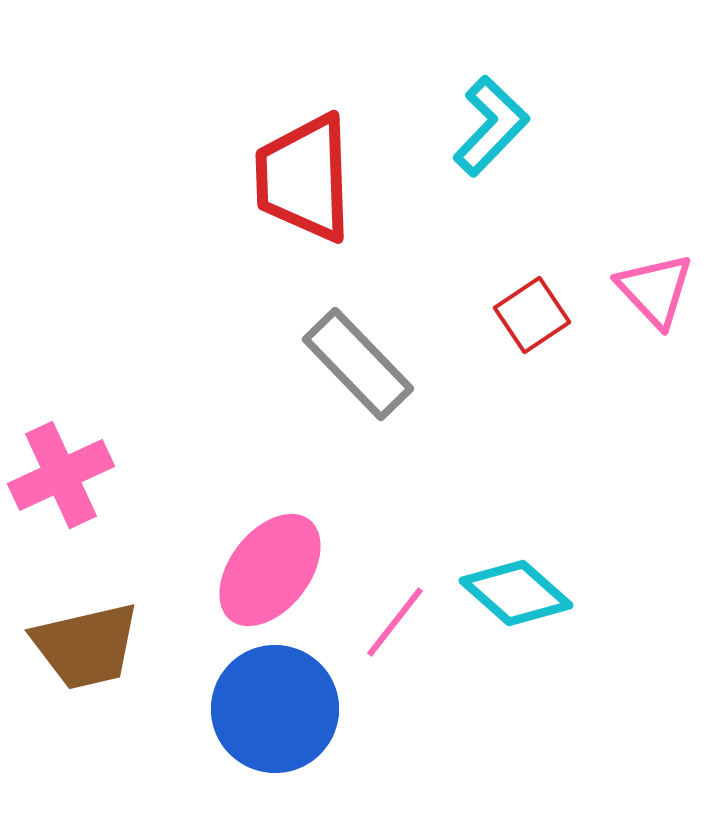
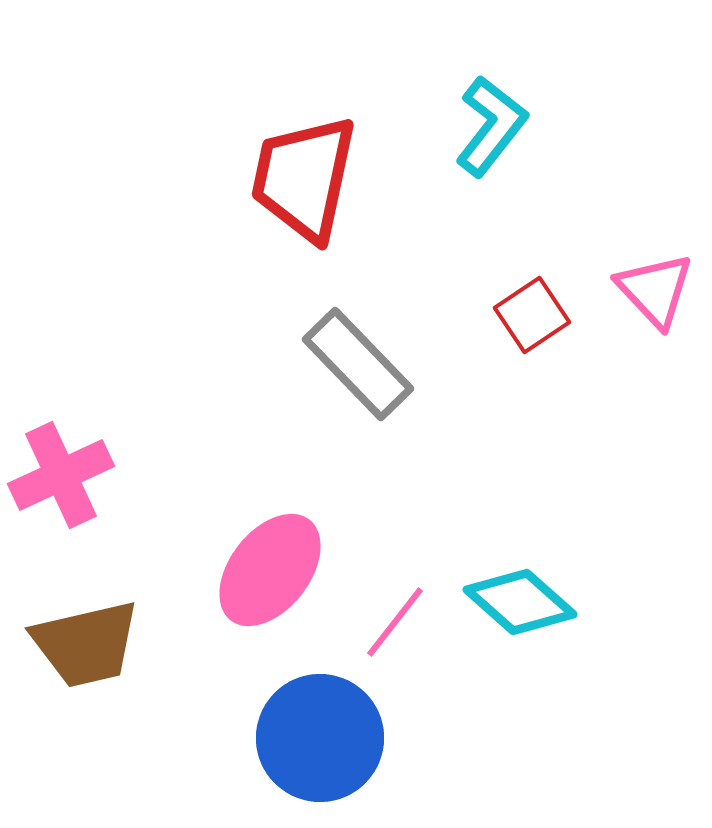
cyan L-shape: rotated 6 degrees counterclockwise
red trapezoid: rotated 14 degrees clockwise
cyan diamond: moved 4 px right, 9 px down
brown trapezoid: moved 2 px up
blue circle: moved 45 px right, 29 px down
